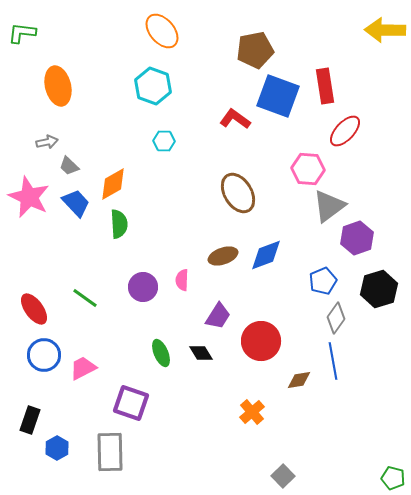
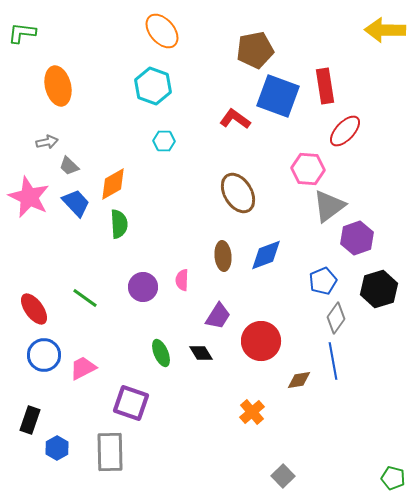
brown ellipse at (223, 256): rotated 76 degrees counterclockwise
